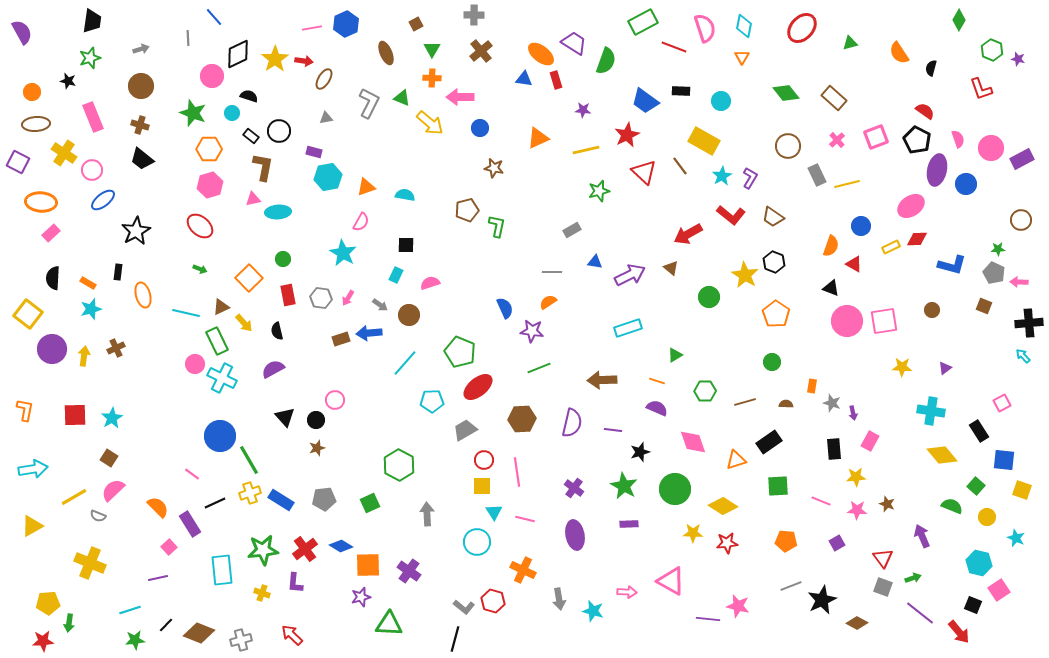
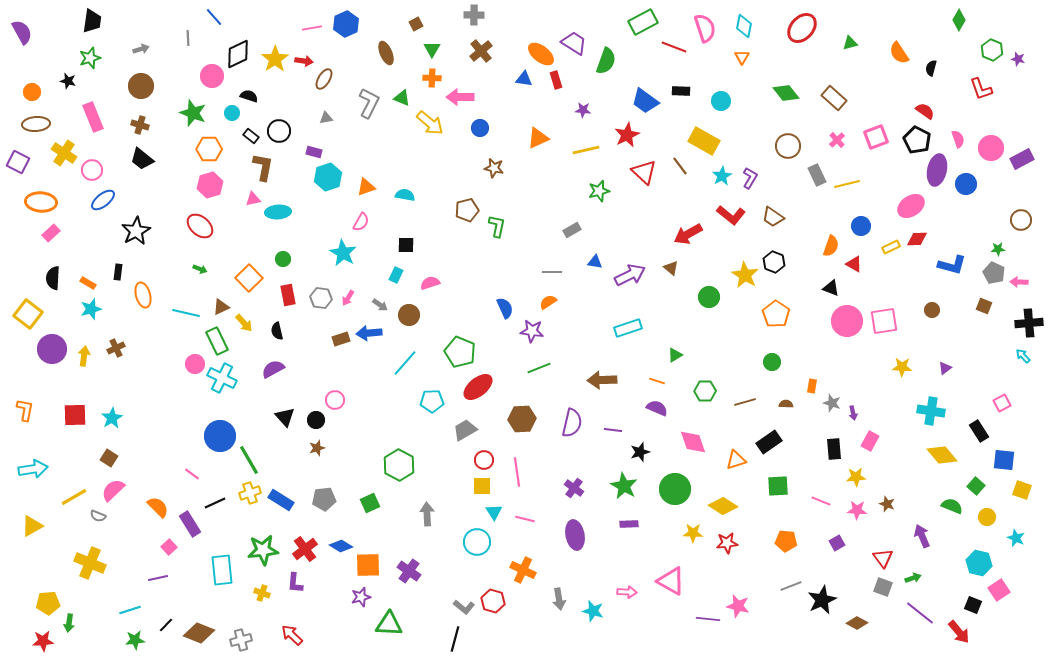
cyan hexagon at (328, 177): rotated 8 degrees counterclockwise
